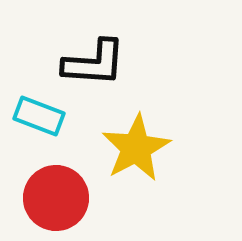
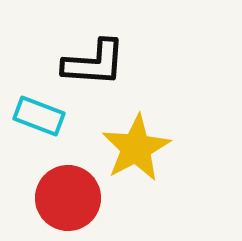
red circle: moved 12 px right
